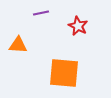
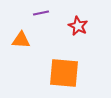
orange triangle: moved 3 px right, 5 px up
